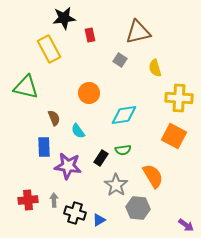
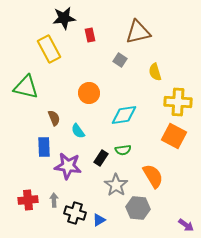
yellow semicircle: moved 4 px down
yellow cross: moved 1 px left, 4 px down
